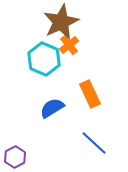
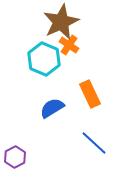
orange cross: rotated 18 degrees counterclockwise
